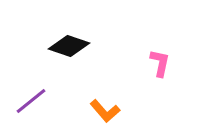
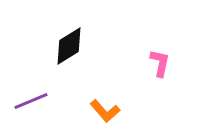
black diamond: rotated 51 degrees counterclockwise
purple line: rotated 16 degrees clockwise
